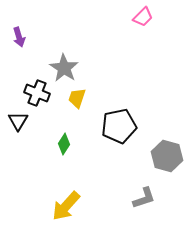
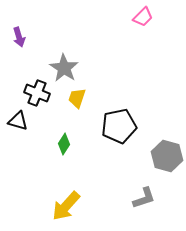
black triangle: rotated 45 degrees counterclockwise
